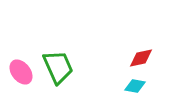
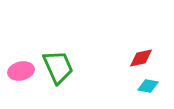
pink ellipse: moved 1 px up; rotated 65 degrees counterclockwise
cyan diamond: moved 13 px right
